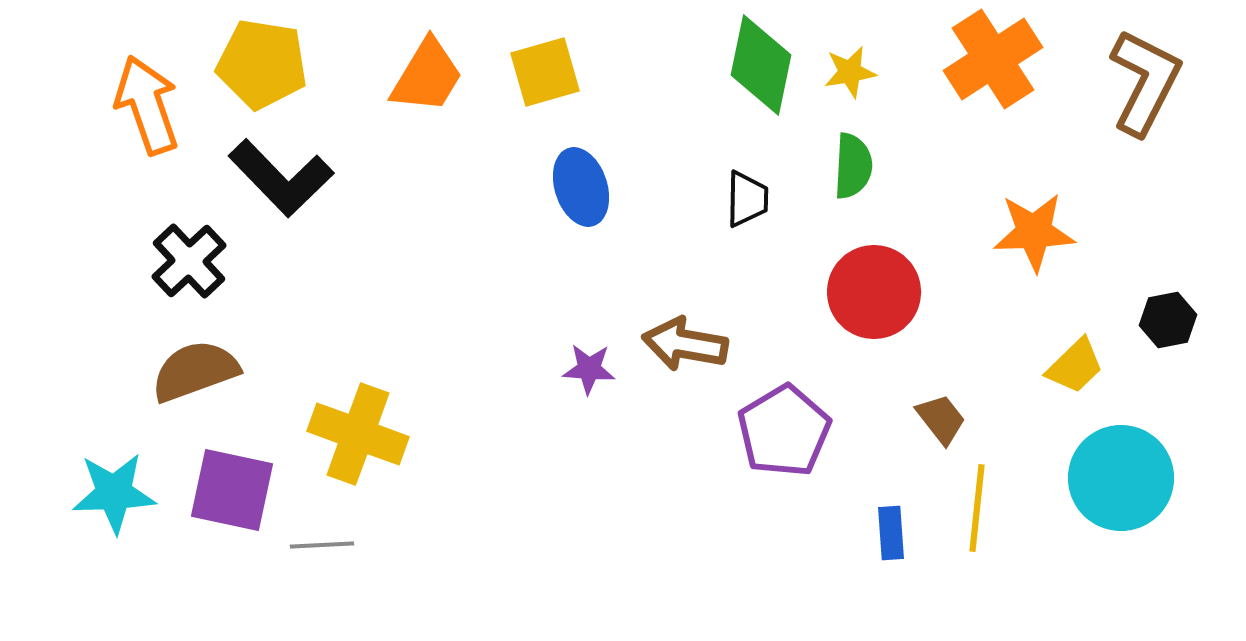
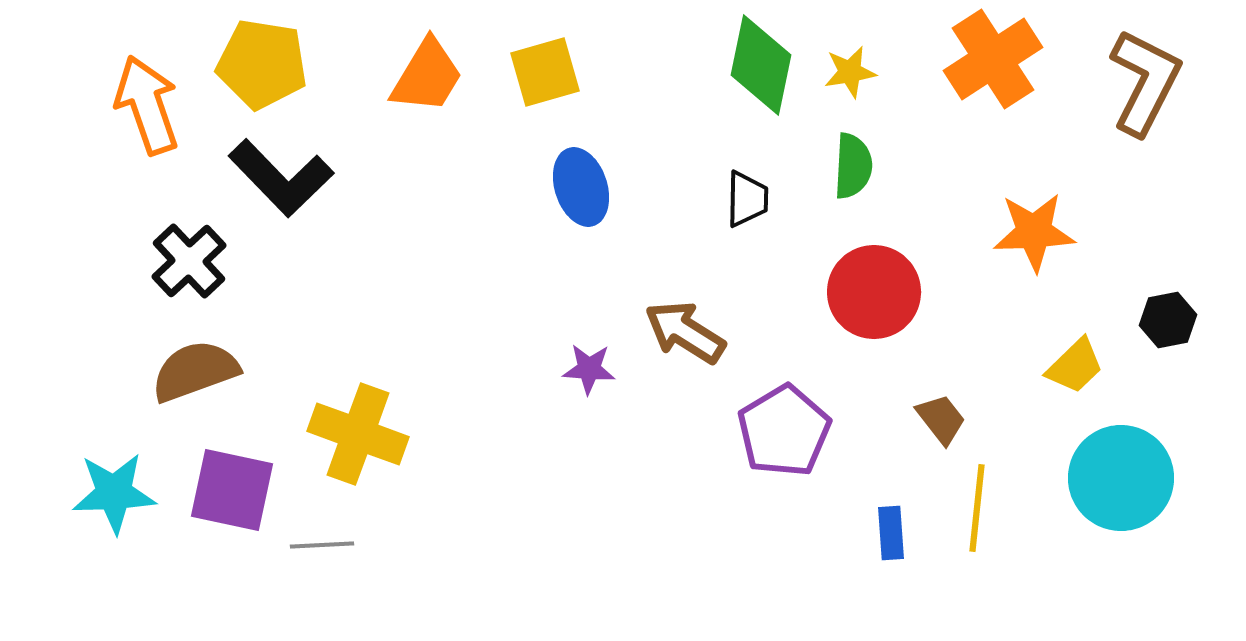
brown arrow: moved 12 px up; rotated 22 degrees clockwise
